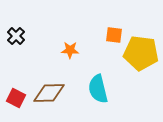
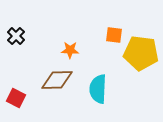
cyan semicircle: rotated 16 degrees clockwise
brown diamond: moved 8 px right, 13 px up
